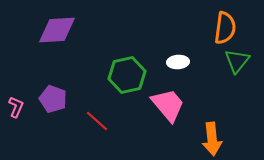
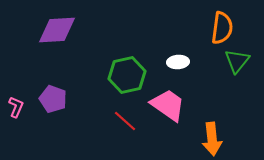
orange semicircle: moved 3 px left
pink trapezoid: rotated 15 degrees counterclockwise
red line: moved 28 px right
